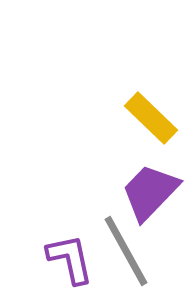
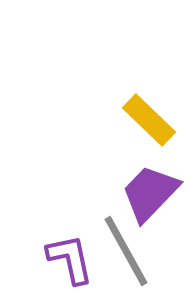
yellow rectangle: moved 2 px left, 2 px down
purple trapezoid: moved 1 px down
